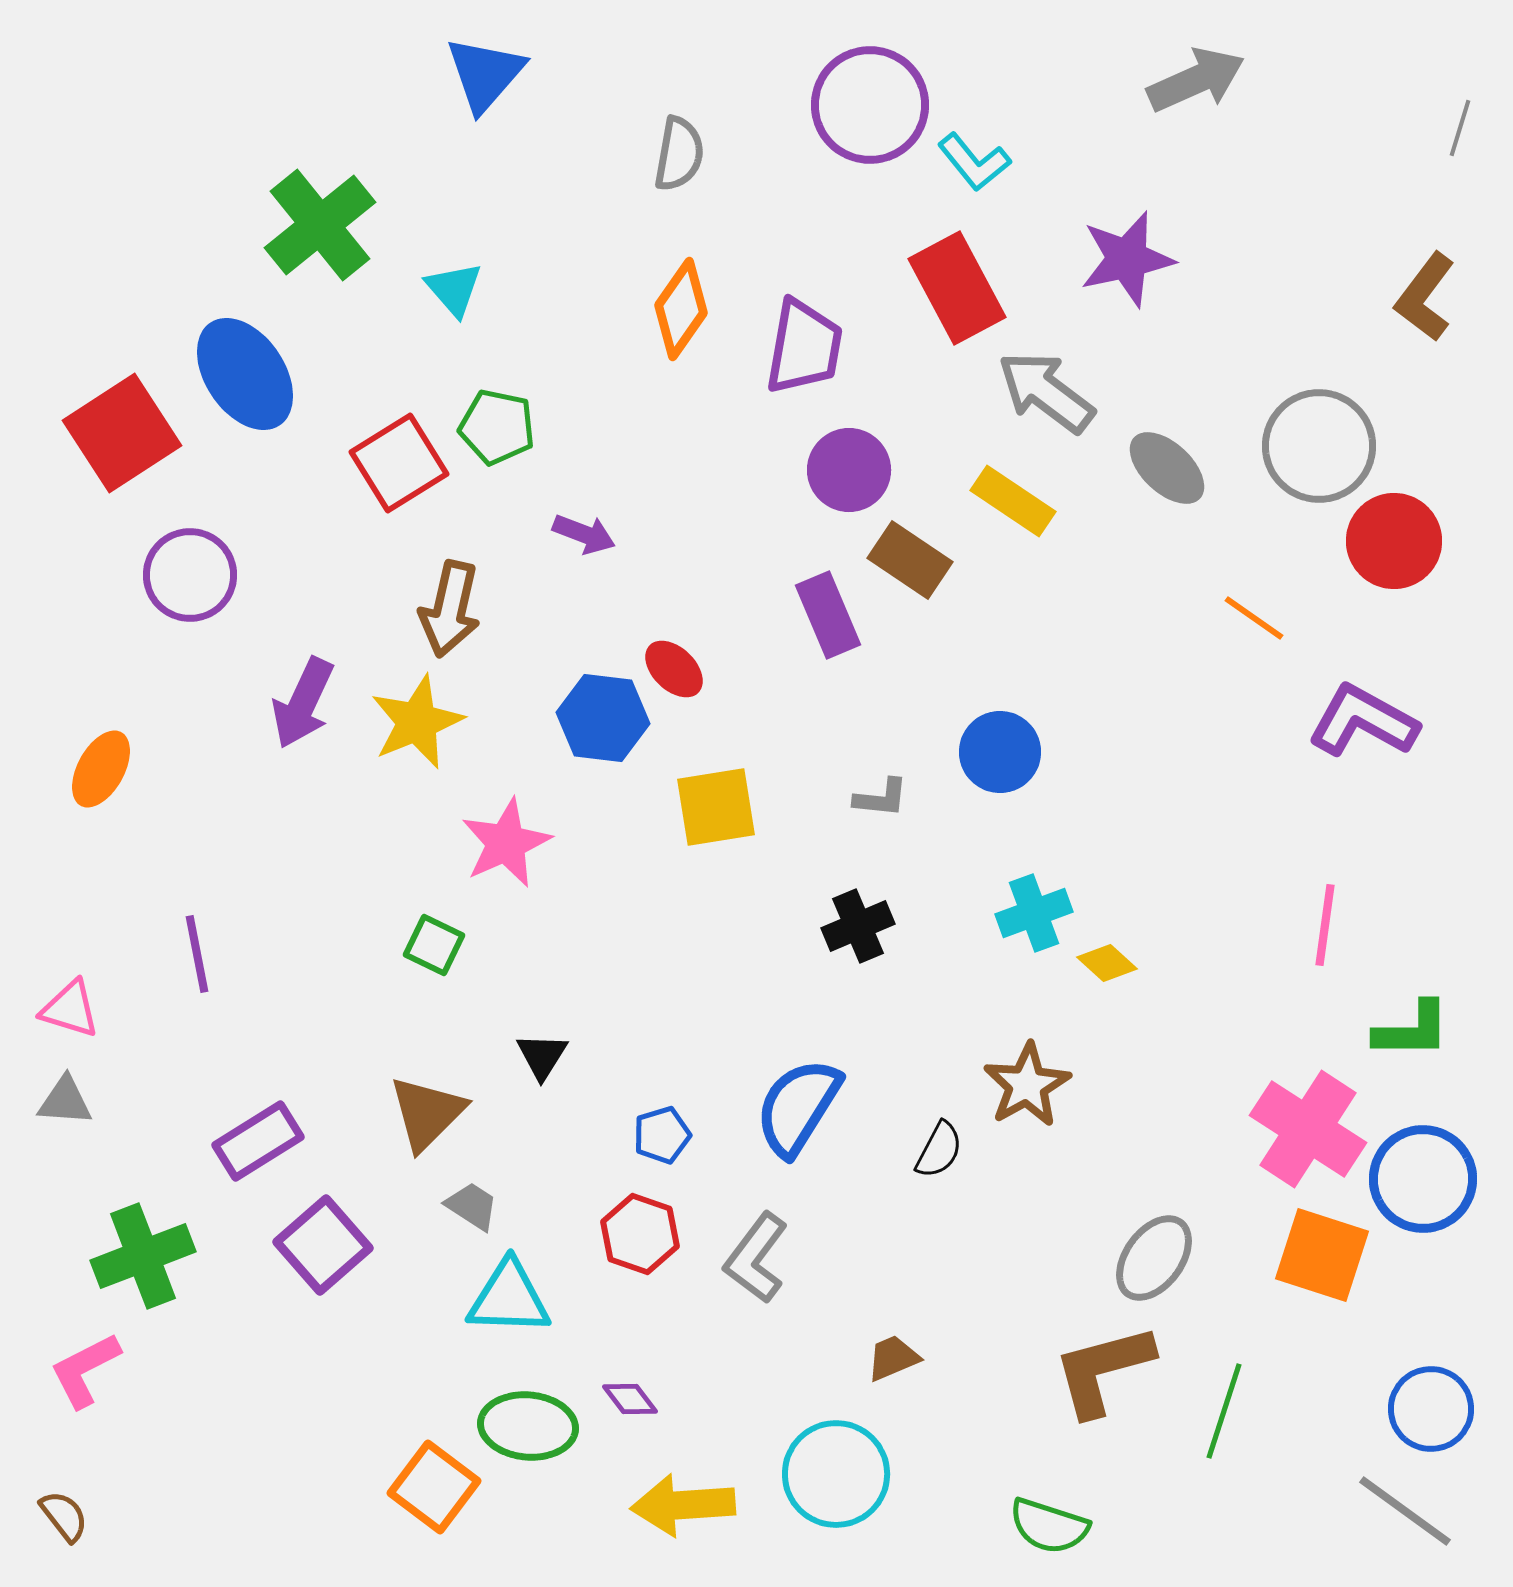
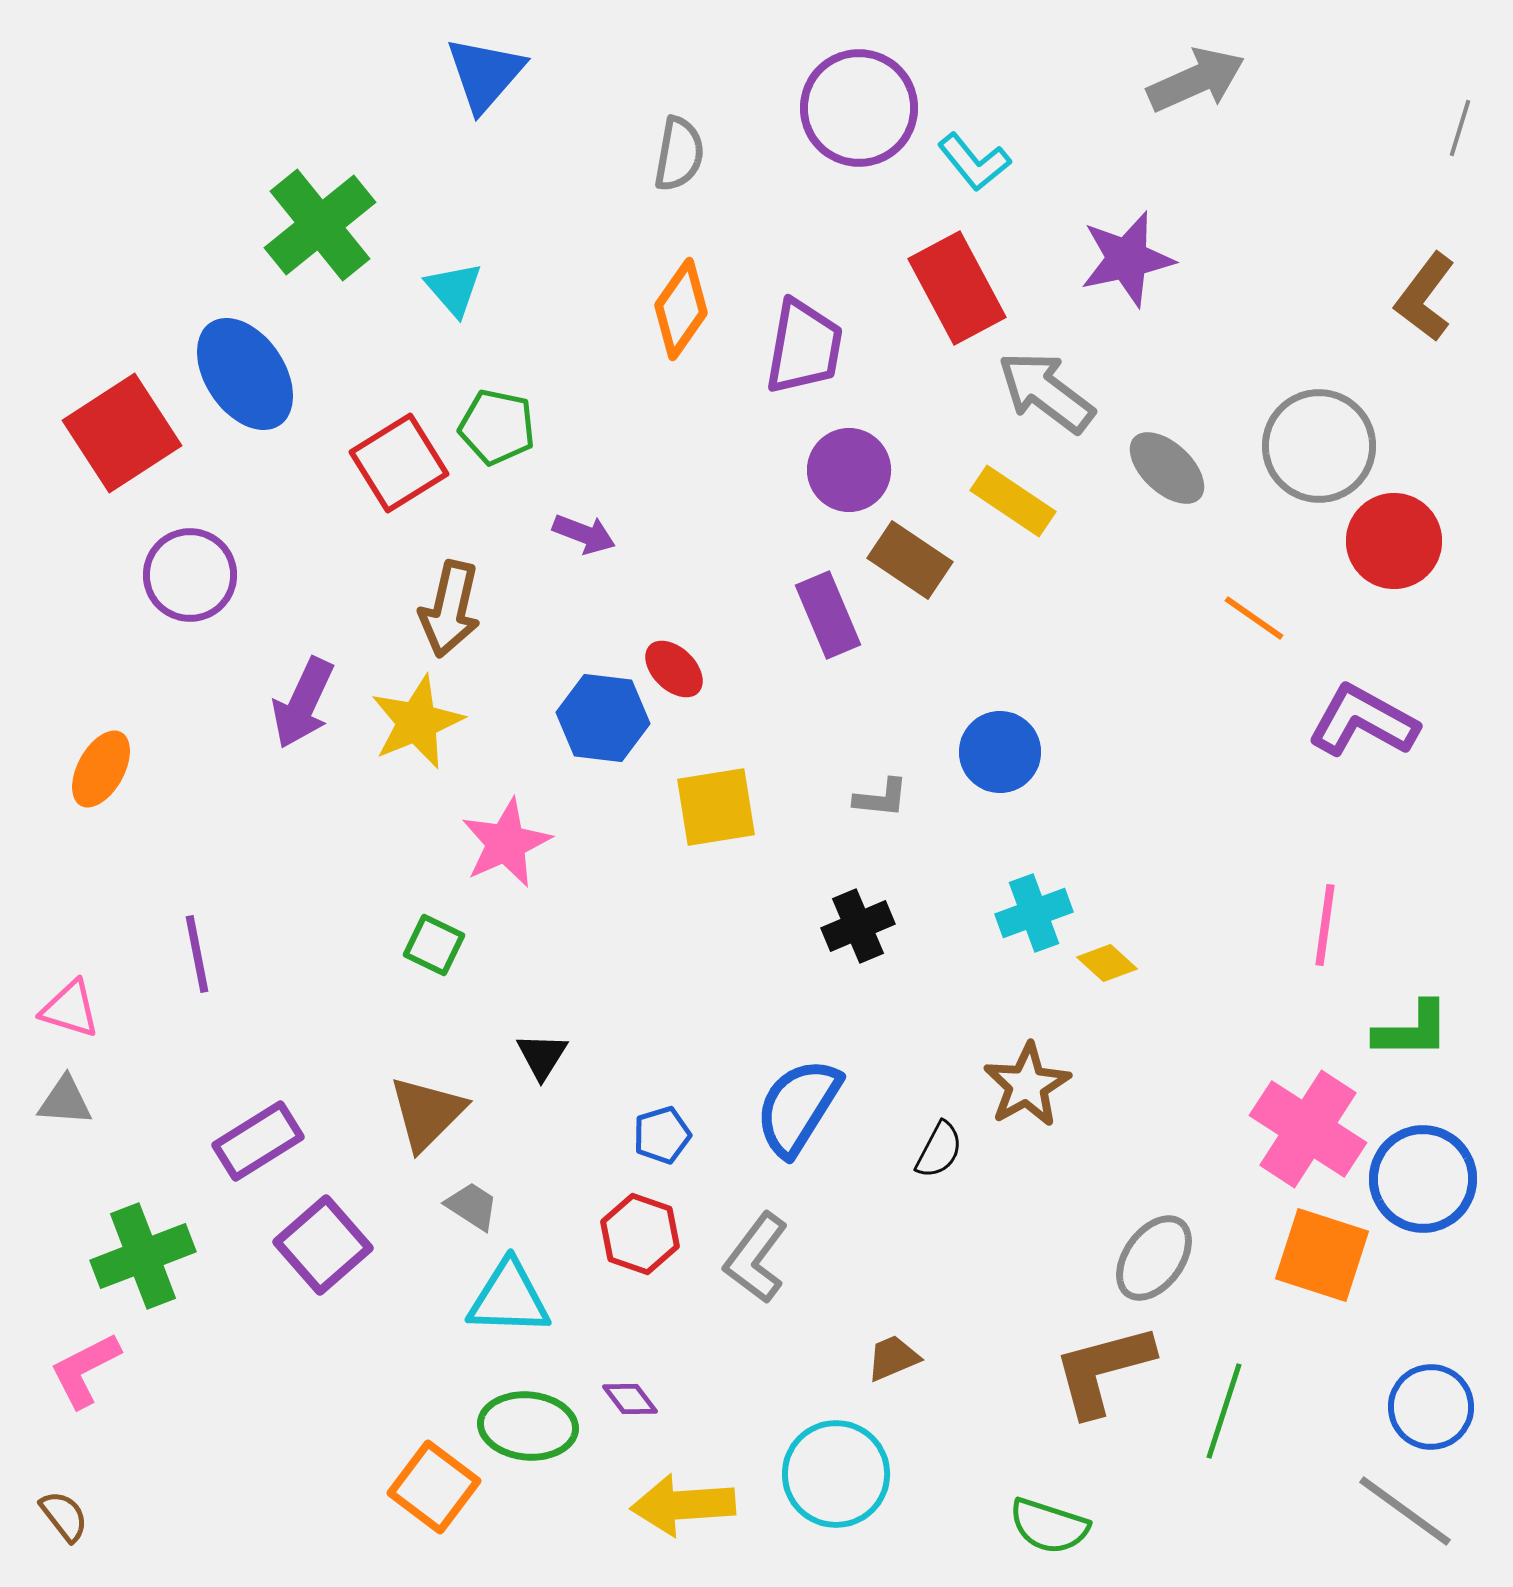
purple circle at (870, 105): moved 11 px left, 3 px down
blue circle at (1431, 1409): moved 2 px up
